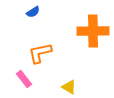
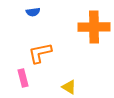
blue semicircle: rotated 24 degrees clockwise
orange cross: moved 1 px right, 4 px up
pink rectangle: moved 1 px left, 1 px up; rotated 24 degrees clockwise
